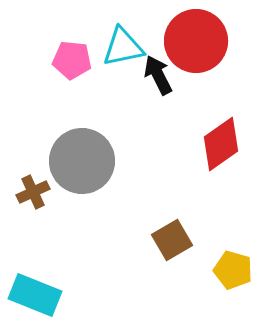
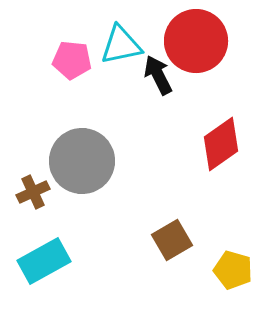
cyan triangle: moved 2 px left, 2 px up
cyan rectangle: moved 9 px right, 34 px up; rotated 51 degrees counterclockwise
